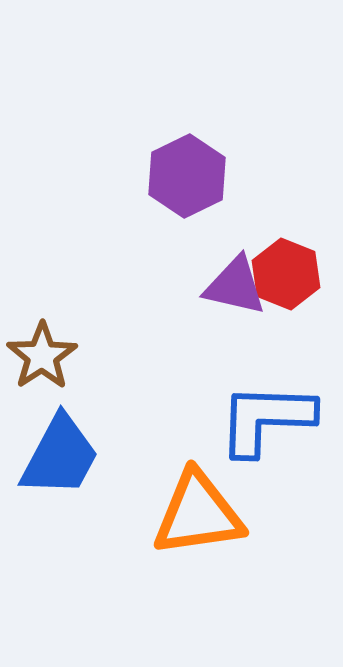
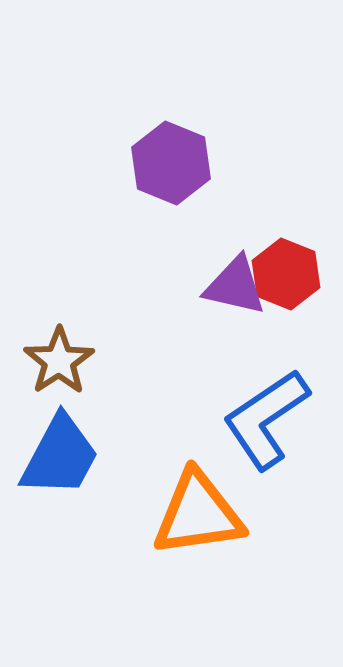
purple hexagon: moved 16 px left, 13 px up; rotated 12 degrees counterclockwise
brown star: moved 17 px right, 5 px down
blue L-shape: rotated 36 degrees counterclockwise
